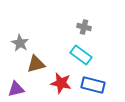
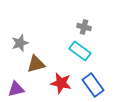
gray star: rotated 24 degrees clockwise
cyan rectangle: moved 1 px left, 4 px up
blue rectangle: rotated 40 degrees clockwise
